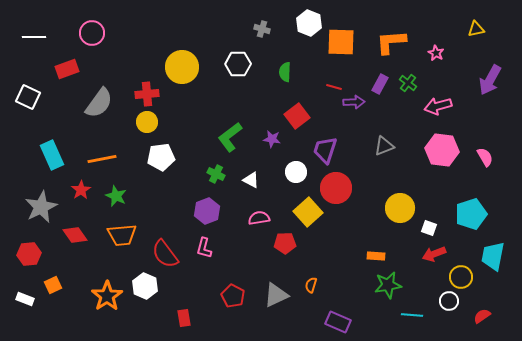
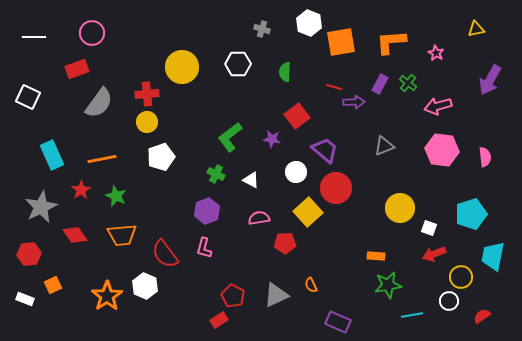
orange square at (341, 42): rotated 12 degrees counterclockwise
red rectangle at (67, 69): moved 10 px right
purple trapezoid at (325, 150): rotated 112 degrees clockwise
white pentagon at (161, 157): rotated 12 degrees counterclockwise
pink semicircle at (485, 157): rotated 24 degrees clockwise
orange semicircle at (311, 285): rotated 42 degrees counterclockwise
cyan line at (412, 315): rotated 15 degrees counterclockwise
red rectangle at (184, 318): moved 35 px right, 2 px down; rotated 66 degrees clockwise
